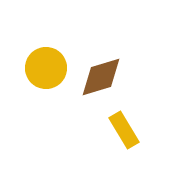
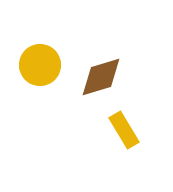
yellow circle: moved 6 px left, 3 px up
